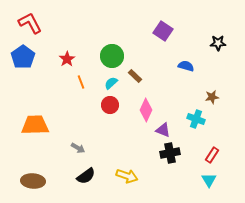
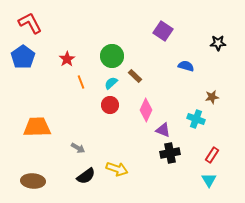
orange trapezoid: moved 2 px right, 2 px down
yellow arrow: moved 10 px left, 7 px up
